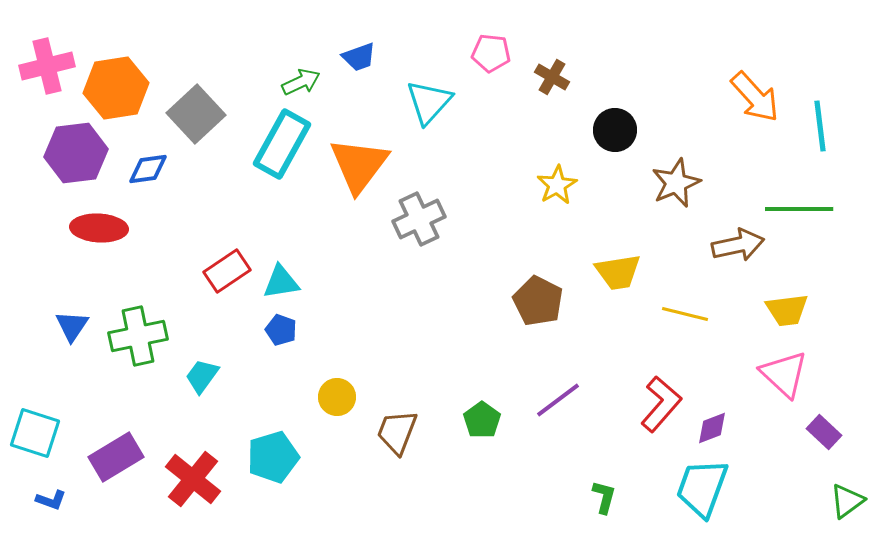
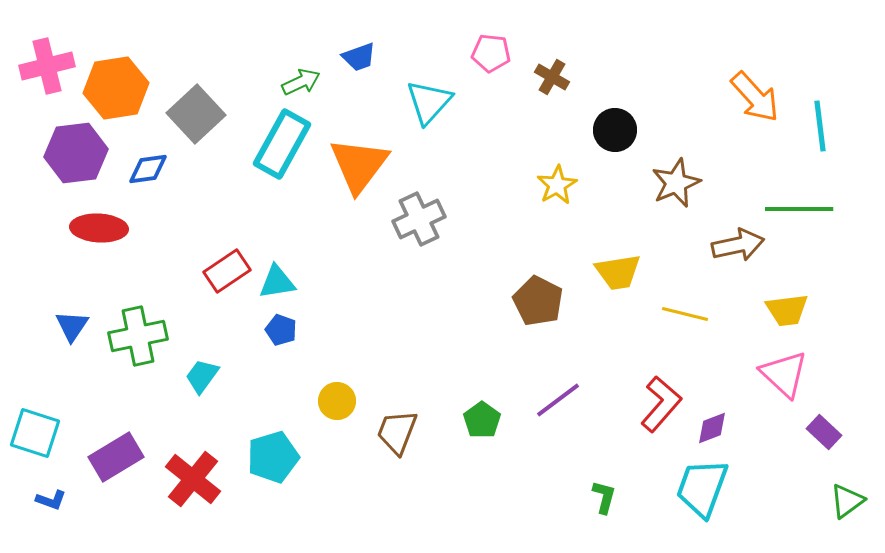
cyan triangle at (281, 282): moved 4 px left
yellow circle at (337, 397): moved 4 px down
